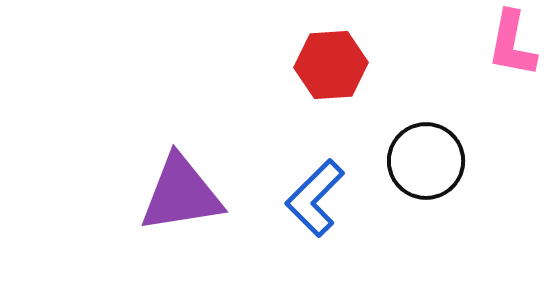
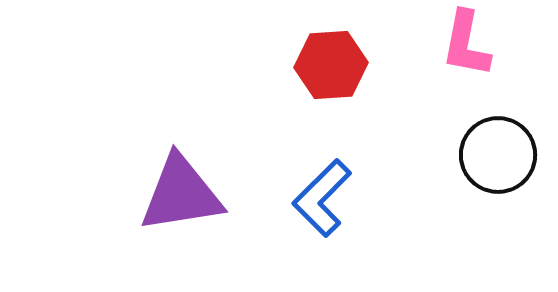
pink L-shape: moved 46 px left
black circle: moved 72 px right, 6 px up
blue L-shape: moved 7 px right
